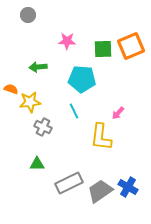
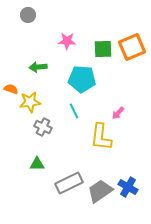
orange square: moved 1 px right, 1 px down
